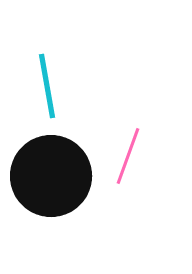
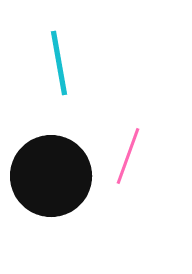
cyan line: moved 12 px right, 23 px up
